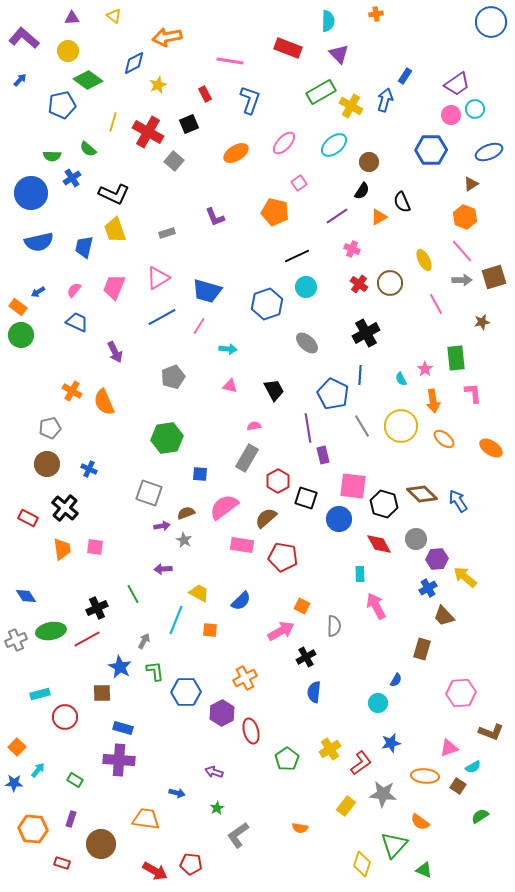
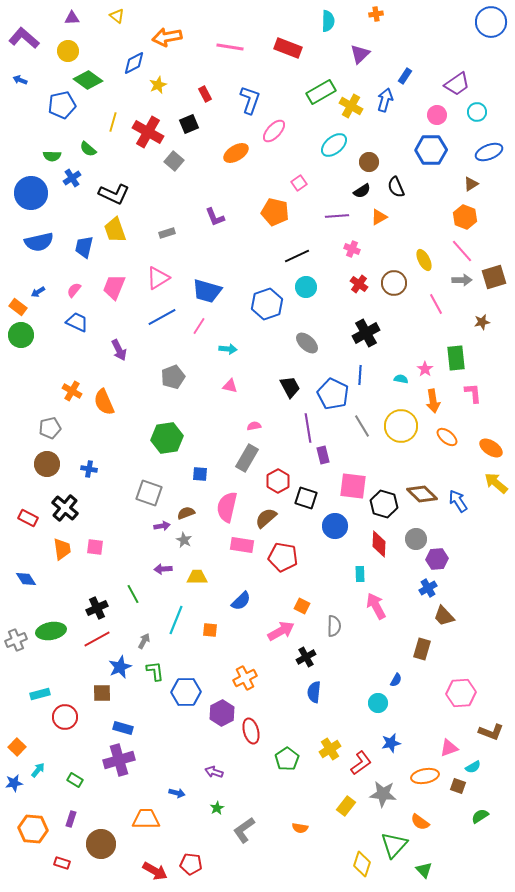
yellow triangle at (114, 16): moved 3 px right
purple triangle at (339, 54): moved 21 px right; rotated 30 degrees clockwise
pink line at (230, 61): moved 14 px up
blue arrow at (20, 80): rotated 112 degrees counterclockwise
cyan circle at (475, 109): moved 2 px right, 3 px down
pink circle at (451, 115): moved 14 px left
pink ellipse at (284, 143): moved 10 px left, 12 px up
black semicircle at (362, 191): rotated 24 degrees clockwise
black semicircle at (402, 202): moved 6 px left, 15 px up
purple line at (337, 216): rotated 30 degrees clockwise
brown circle at (390, 283): moved 4 px right
purple arrow at (115, 352): moved 4 px right, 2 px up
cyan semicircle at (401, 379): rotated 128 degrees clockwise
black trapezoid at (274, 390): moved 16 px right, 3 px up
orange ellipse at (444, 439): moved 3 px right, 2 px up
blue cross at (89, 469): rotated 14 degrees counterclockwise
pink semicircle at (224, 507): moved 3 px right; rotated 40 degrees counterclockwise
blue circle at (339, 519): moved 4 px left, 7 px down
red diamond at (379, 544): rotated 32 degrees clockwise
yellow arrow at (465, 577): moved 31 px right, 94 px up
yellow trapezoid at (199, 593): moved 2 px left, 16 px up; rotated 30 degrees counterclockwise
blue diamond at (26, 596): moved 17 px up
red line at (87, 639): moved 10 px right
blue star at (120, 667): rotated 20 degrees clockwise
purple cross at (119, 760): rotated 20 degrees counterclockwise
orange ellipse at (425, 776): rotated 16 degrees counterclockwise
blue star at (14, 783): rotated 12 degrees counterclockwise
brown square at (458, 786): rotated 14 degrees counterclockwise
orange trapezoid at (146, 819): rotated 8 degrees counterclockwise
gray L-shape at (238, 835): moved 6 px right, 5 px up
green triangle at (424, 870): rotated 24 degrees clockwise
